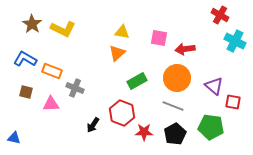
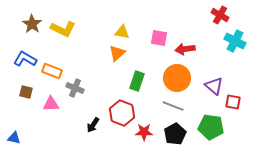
green rectangle: rotated 42 degrees counterclockwise
